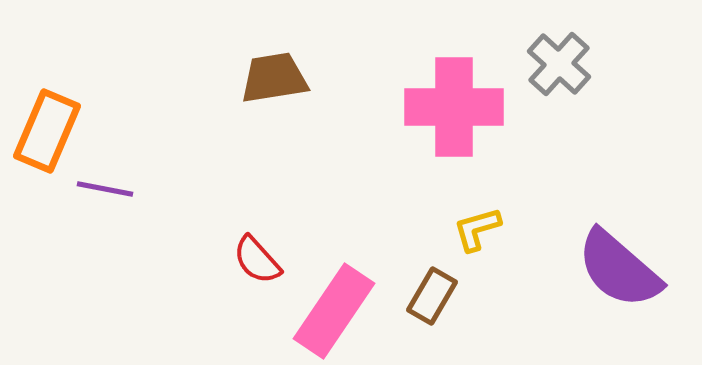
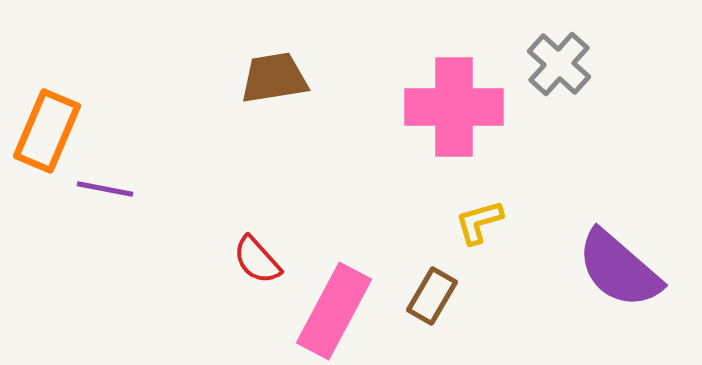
yellow L-shape: moved 2 px right, 7 px up
pink rectangle: rotated 6 degrees counterclockwise
